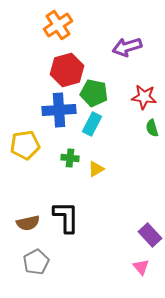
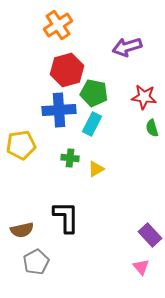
yellow pentagon: moved 4 px left
brown semicircle: moved 6 px left, 7 px down
